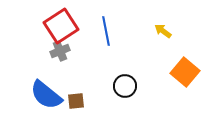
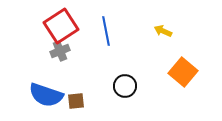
yellow arrow: rotated 12 degrees counterclockwise
orange square: moved 2 px left
blue semicircle: rotated 20 degrees counterclockwise
